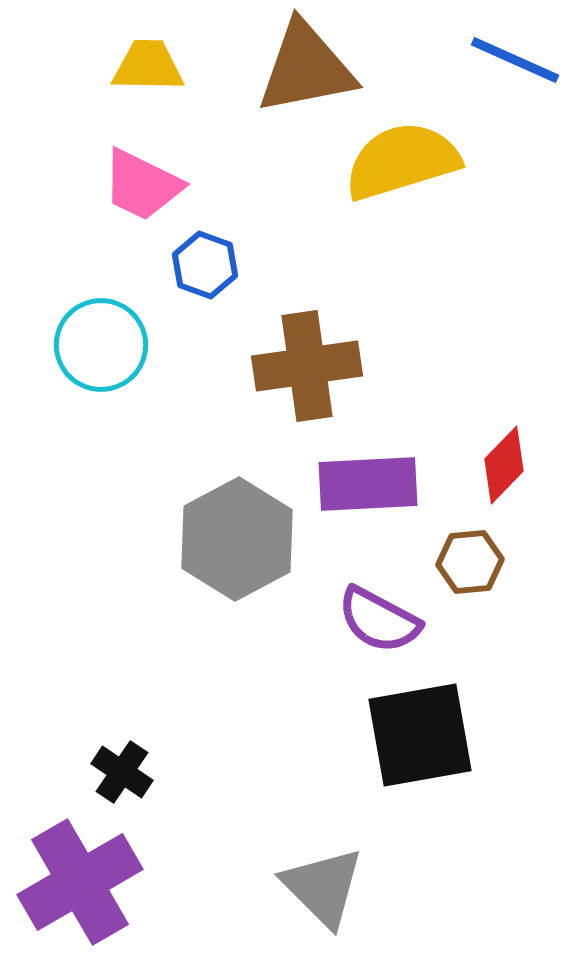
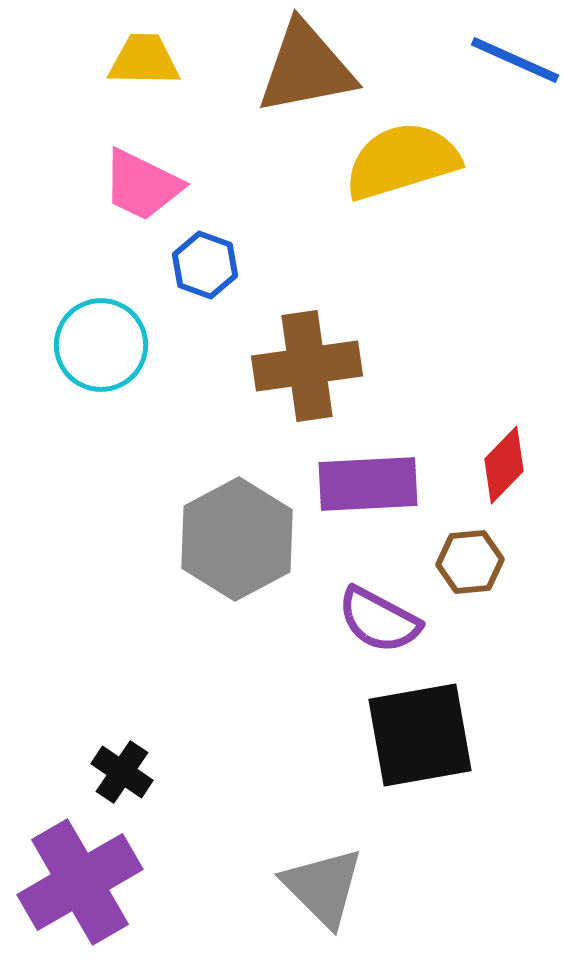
yellow trapezoid: moved 4 px left, 6 px up
